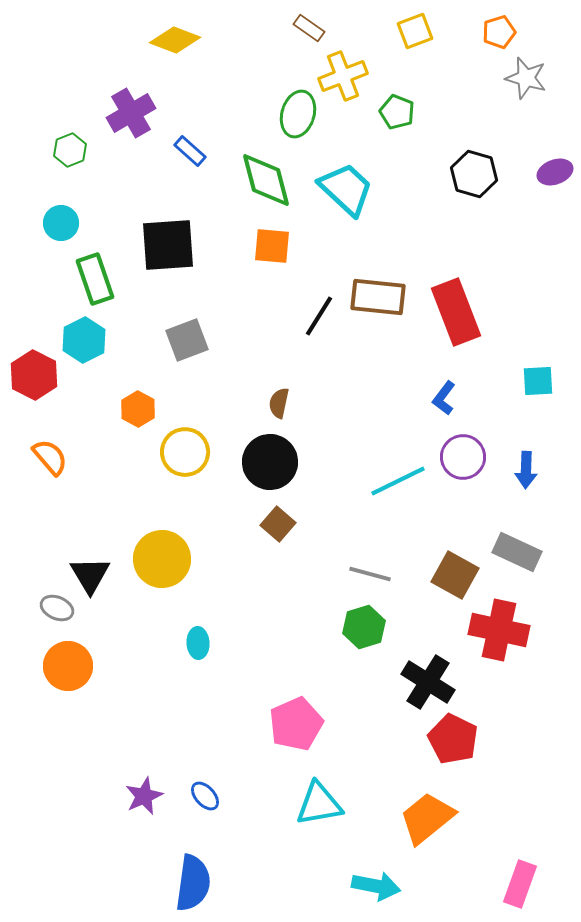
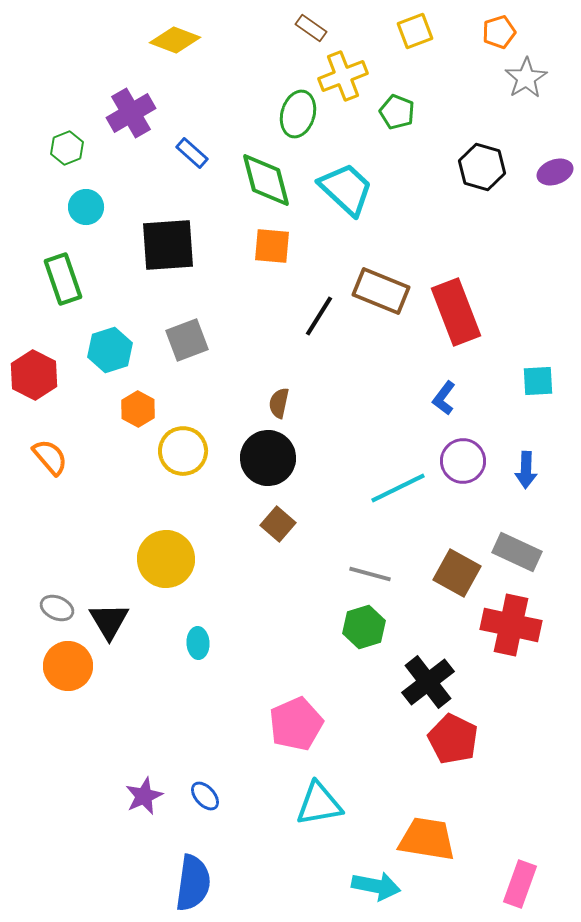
brown rectangle at (309, 28): moved 2 px right
gray star at (526, 78): rotated 24 degrees clockwise
green hexagon at (70, 150): moved 3 px left, 2 px up
blue rectangle at (190, 151): moved 2 px right, 2 px down
black hexagon at (474, 174): moved 8 px right, 7 px up
cyan circle at (61, 223): moved 25 px right, 16 px up
green rectangle at (95, 279): moved 32 px left
brown rectangle at (378, 297): moved 3 px right, 6 px up; rotated 16 degrees clockwise
cyan hexagon at (84, 340): moved 26 px right, 10 px down; rotated 9 degrees clockwise
yellow circle at (185, 452): moved 2 px left, 1 px up
purple circle at (463, 457): moved 4 px down
black circle at (270, 462): moved 2 px left, 4 px up
cyan line at (398, 481): moved 7 px down
yellow circle at (162, 559): moved 4 px right
black triangle at (90, 575): moved 19 px right, 46 px down
brown square at (455, 575): moved 2 px right, 2 px up
red cross at (499, 630): moved 12 px right, 5 px up
black cross at (428, 682): rotated 20 degrees clockwise
orange trapezoid at (427, 818): moved 21 px down; rotated 48 degrees clockwise
